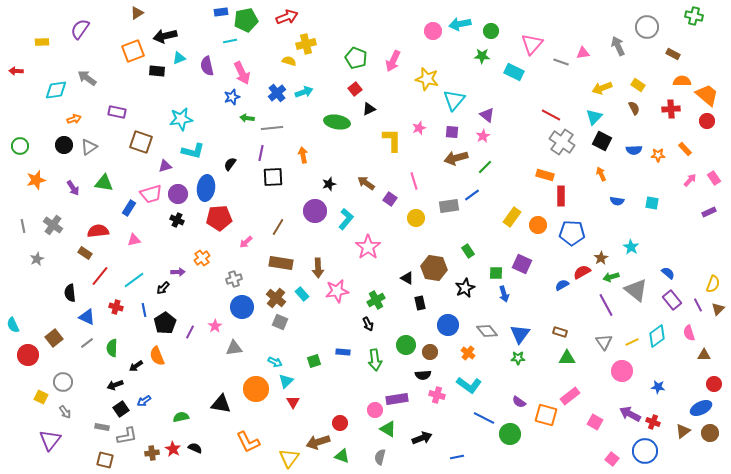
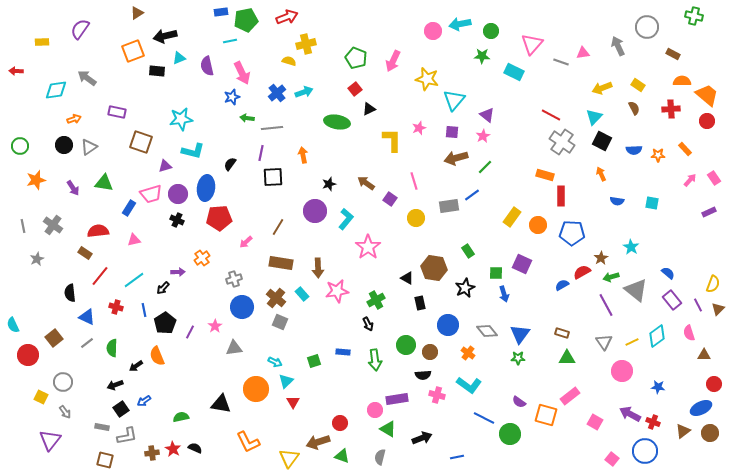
brown rectangle at (560, 332): moved 2 px right, 1 px down
